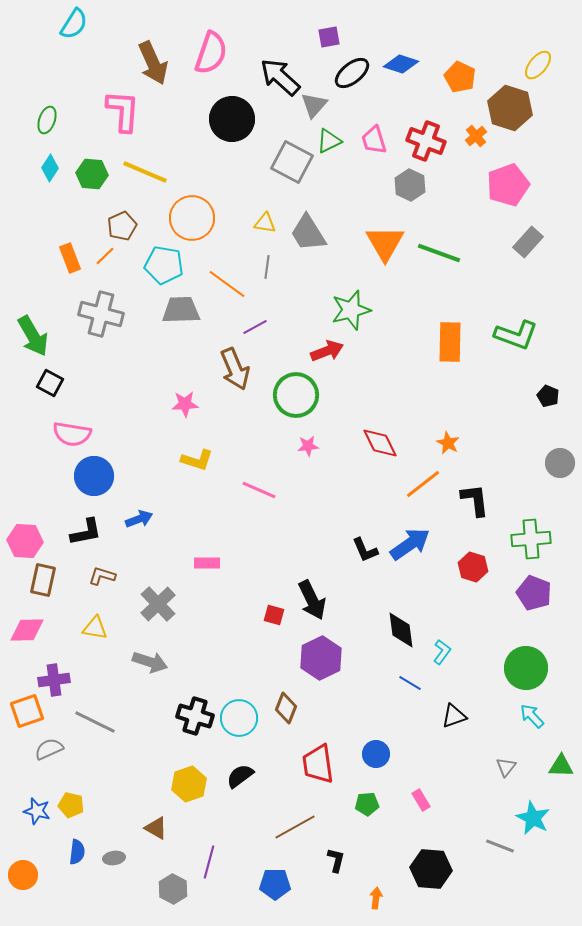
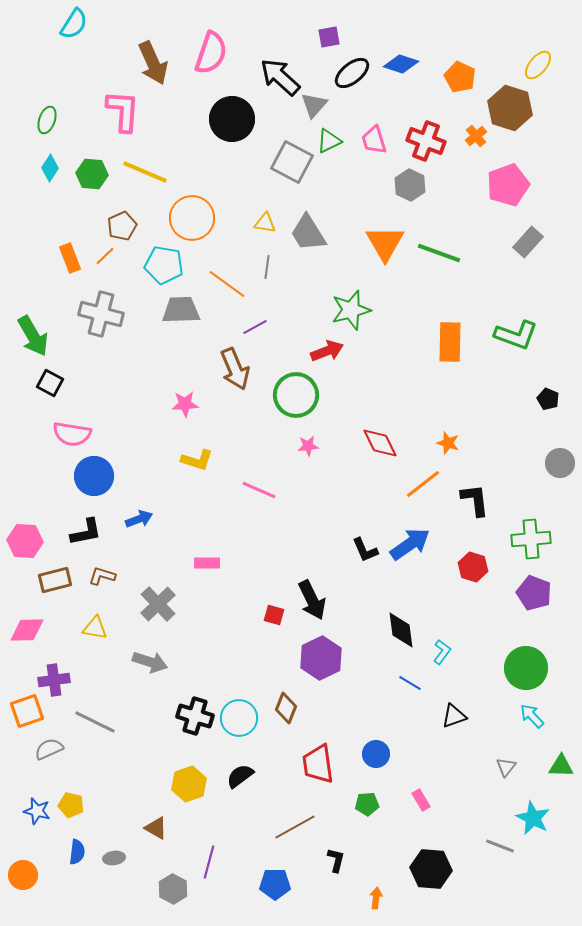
black pentagon at (548, 396): moved 3 px down
orange star at (448, 443): rotated 10 degrees counterclockwise
brown rectangle at (43, 580): moved 12 px right; rotated 64 degrees clockwise
